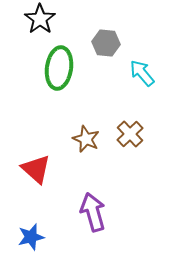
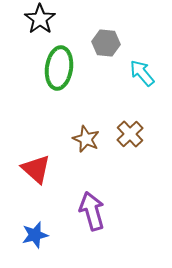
purple arrow: moved 1 px left, 1 px up
blue star: moved 4 px right, 2 px up
